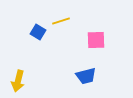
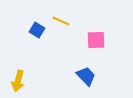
yellow line: rotated 42 degrees clockwise
blue square: moved 1 px left, 2 px up
blue trapezoid: rotated 120 degrees counterclockwise
